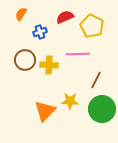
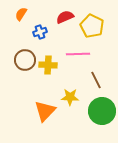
yellow cross: moved 1 px left
brown line: rotated 54 degrees counterclockwise
yellow star: moved 4 px up
green circle: moved 2 px down
